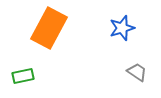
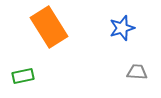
orange rectangle: moved 1 px up; rotated 60 degrees counterclockwise
gray trapezoid: rotated 30 degrees counterclockwise
